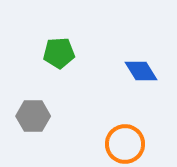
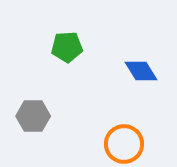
green pentagon: moved 8 px right, 6 px up
orange circle: moved 1 px left
